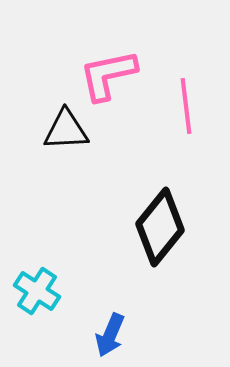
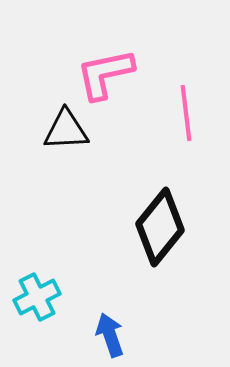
pink L-shape: moved 3 px left, 1 px up
pink line: moved 7 px down
cyan cross: moved 6 px down; rotated 30 degrees clockwise
blue arrow: rotated 138 degrees clockwise
